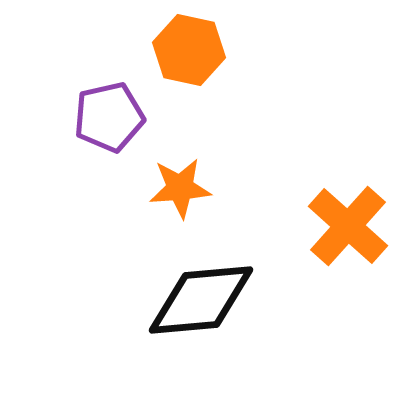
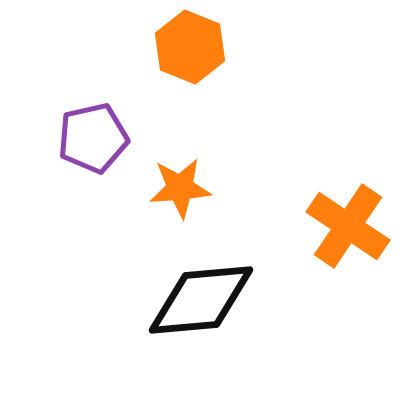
orange hexagon: moved 1 px right, 3 px up; rotated 10 degrees clockwise
purple pentagon: moved 16 px left, 21 px down
orange cross: rotated 8 degrees counterclockwise
